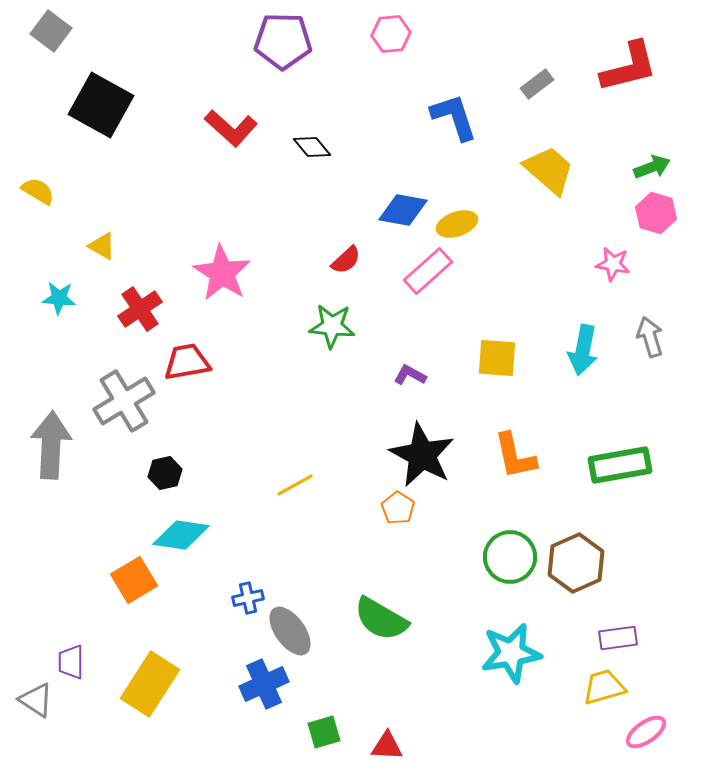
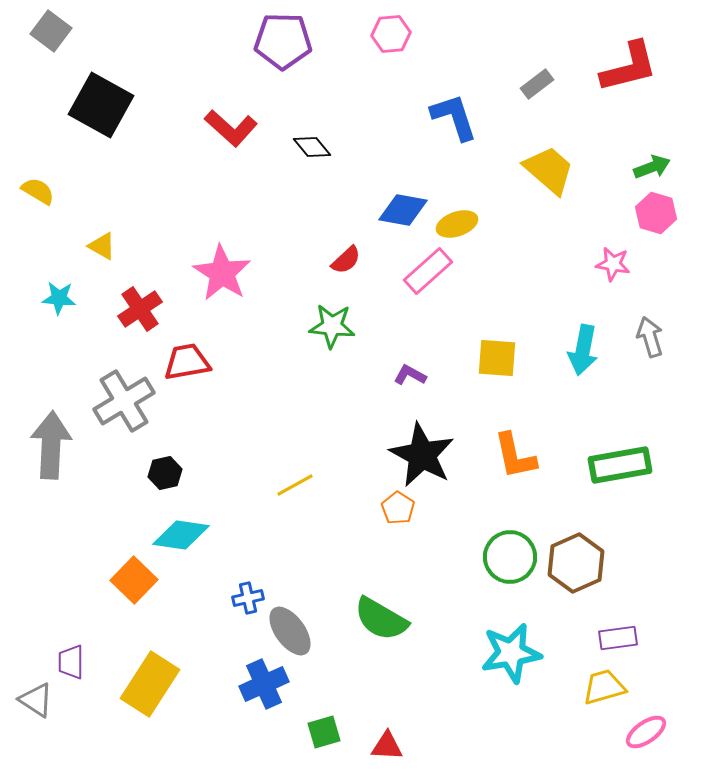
orange square at (134, 580): rotated 15 degrees counterclockwise
